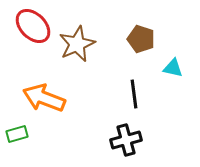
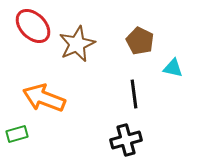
brown pentagon: moved 1 px left, 2 px down; rotated 8 degrees clockwise
